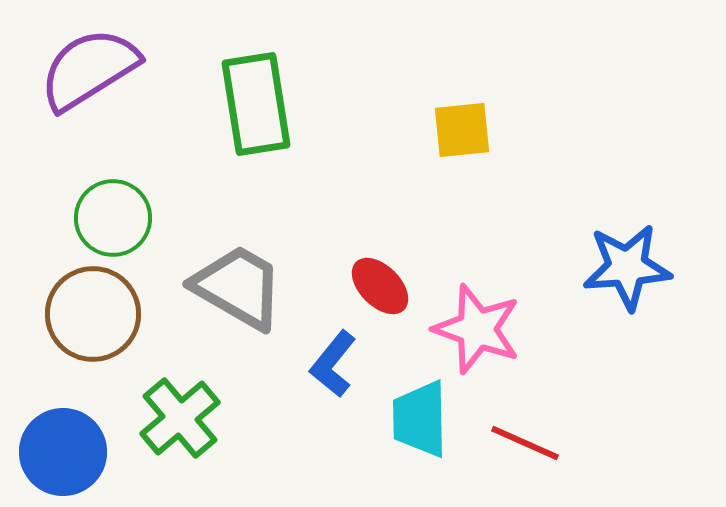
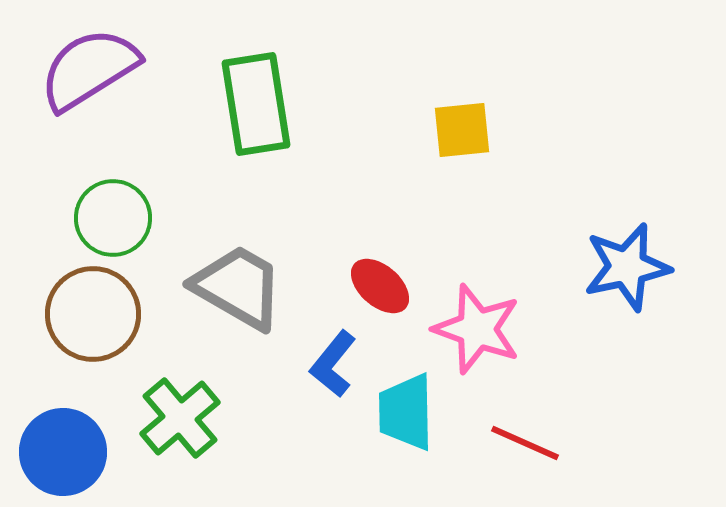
blue star: rotated 8 degrees counterclockwise
red ellipse: rotated 4 degrees counterclockwise
cyan trapezoid: moved 14 px left, 7 px up
